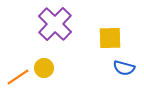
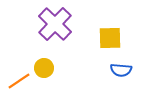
blue semicircle: moved 3 px left, 2 px down; rotated 10 degrees counterclockwise
orange line: moved 1 px right, 4 px down
